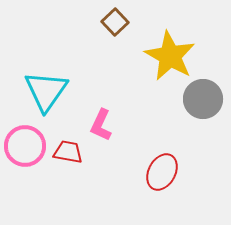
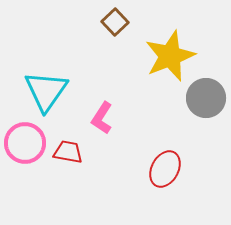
yellow star: rotated 21 degrees clockwise
gray circle: moved 3 px right, 1 px up
pink L-shape: moved 1 px right, 7 px up; rotated 8 degrees clockwise
pink circle: moved 3 px up
red ellipse: moved 3 px right, 3 px up
